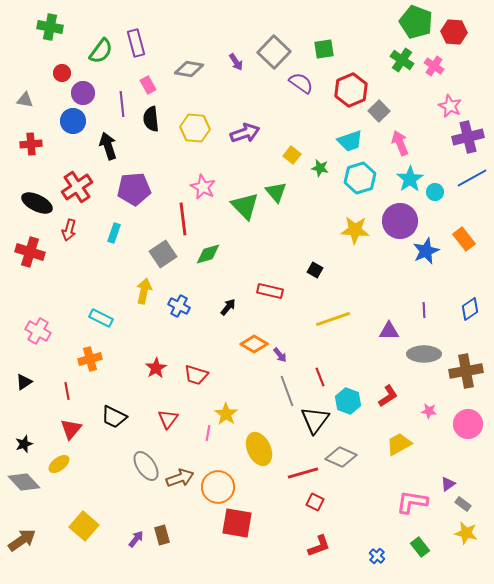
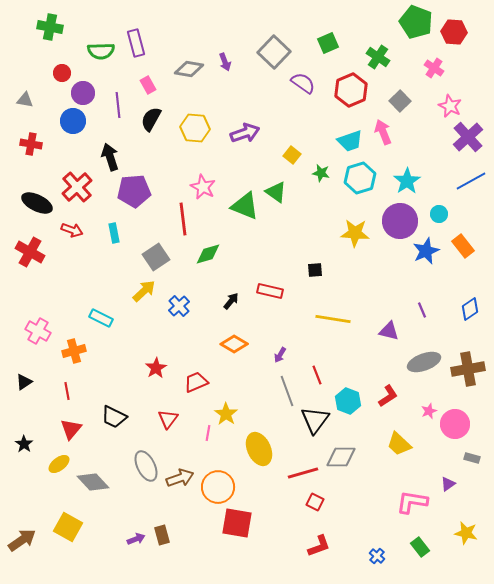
green square at (324, 49): moved 4 px right, 6 px up; rotated 15 degrees counterclockwise
green semicircle at (101, 51): rotated 52 degrees clockwise
green cross at (402, 60): moved 24 px left, 3 px up
purple arrow at (236, 62): moved 11 px left; rotated 12 degrees clockwise
pink cross at (434, 66): moved 2 px down
purple semicircle at (301, 83): moved 2 px right
purple line at (122, 104): moved 4 px left, 1 px down
gray square at (379, 111): moved 21 px right, 10 px up
black semicircle at (151, 119): rotated 35 degrees clockwise
purple cross at (468, 137): rotated 28 degrees counterclockwise
pink arrow at (400, 143): moved 17 px left, 11 px up
red cross at (31, 144): rotated 15 degrees clockwise
black arrow at (108, 146): moved 2 px right, 11 px down
green star at (320, 168): moved 1 px right, 5 px down
blue line at (472, 178): moved 1 px left, 3 px down
cyan star at (410, 179): moved 3 px left, 2 px down
red cross at (77, 187): rotated 8 degrees counterclockwise
purple pentagon at (134, 189): moved 2 px down
green triangle at (276, 192): rotated 15 degrees counterclockwise
cyan circle at (435, 192): moved 4 px right, 22 px down
green triangle at (245, 206): rotated 24 degrees counterclockwise
red arrow at (69, 230): moved 3 px right; rotated 85 degrees counterclockwise
yellow star at (355, 230): moved 3 px down
cyan rectangle at (114, 233): rotated 30 degrees counterclockwise
orange rectangle at (464, 239): moved 1 px left, 7 px down
red cross at (30, 252): rotated 12 degrees clockwise
gray square at (163, 254): moved 7 px left, 3 px down
black square at (315, 270): rotated 35 degrees counterclockwise
yellow arrow at (144, 291): rotated 35 degrees clockwise
blue cross at (179, 306): rotated 20 degrees clockwise
black arrow at (228, 307): moved 3 px right, 6 px up
purple line at (424, 310): moved 2 px left; rotated 21 degrees counterclockwise
yellow line at (333, 319): rotated 28 degrees clockwise
purple triangle at (389, 331): rotated 15 degrees clockwise
orange diamond at (254, 344): moved 20 px left
gray ellipse at (424, 354): moved 8 px down; rotated 20 degrees counterclockwise
purple arrow at (280, 355): rotated 70 degrees clockwise
orange cross at (90, 359): moved 16 px left, 8 px up
brown cross at (466, 371): moved 2 px right, 2 px up
red trapezoid at (196, 375): moved 7 px down; rotated 140 degrees clockwise
red line at (320, 377): moved 3 px left, 2 px up
pink star at (429, 411): rotated 28 degrees counterclockwise
pink circle at (468, 424): moved 13 px left
black star at (24, 444): rotated 18 degrees counterclockwise
yellow trapezoid at (399, 444): rotated 108 degrees counterclockwise
gray diamond at (341, 457): rotated 24 degrees counterclockwise
gray ellipse at (146, 466): rotated 8 degrees clockwise
gray diamond at (24, 482): moved 69 px right
gray rectangle at (463, 504): moved 9 px right, 46 px up; rotated 21 degrees counterclockwise
yellow square at (84, 526): moved 16 px left, 1 px down; rotated 12 degrees counterclockwise
purple arrow at (136, 539): rotated 30 degrees clockwise
